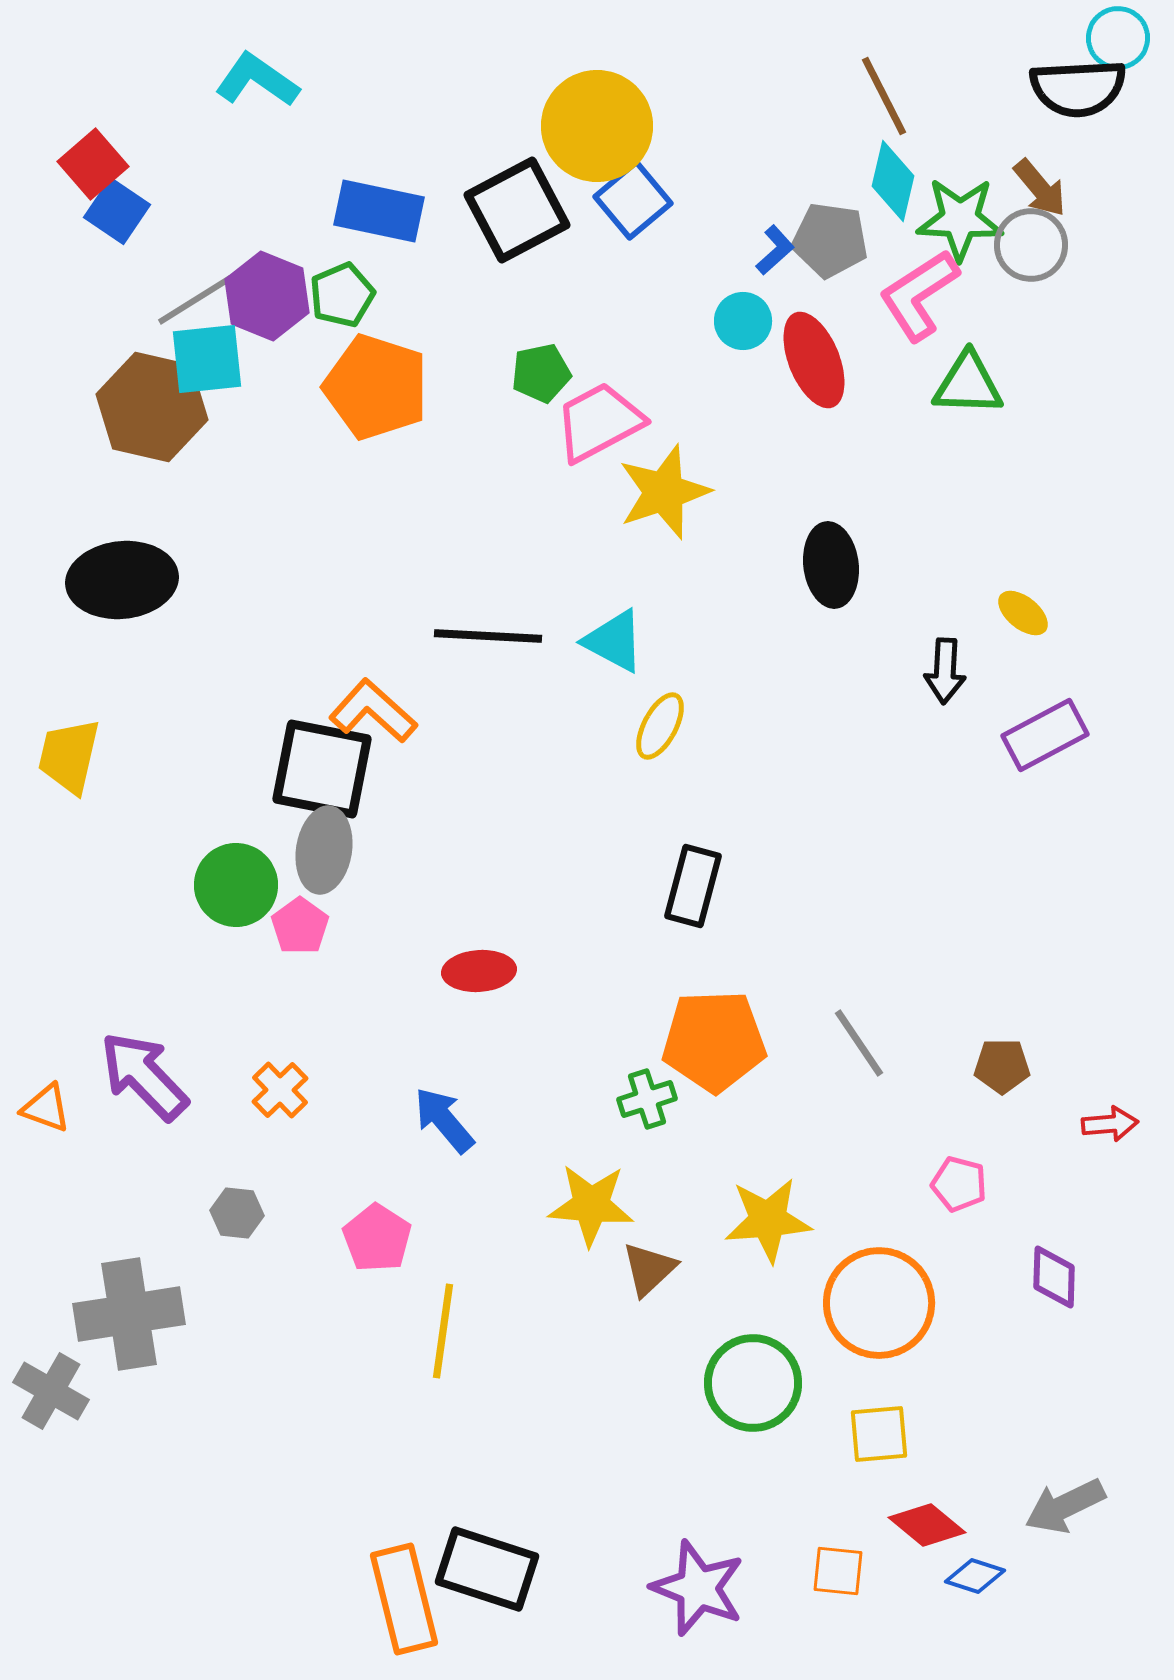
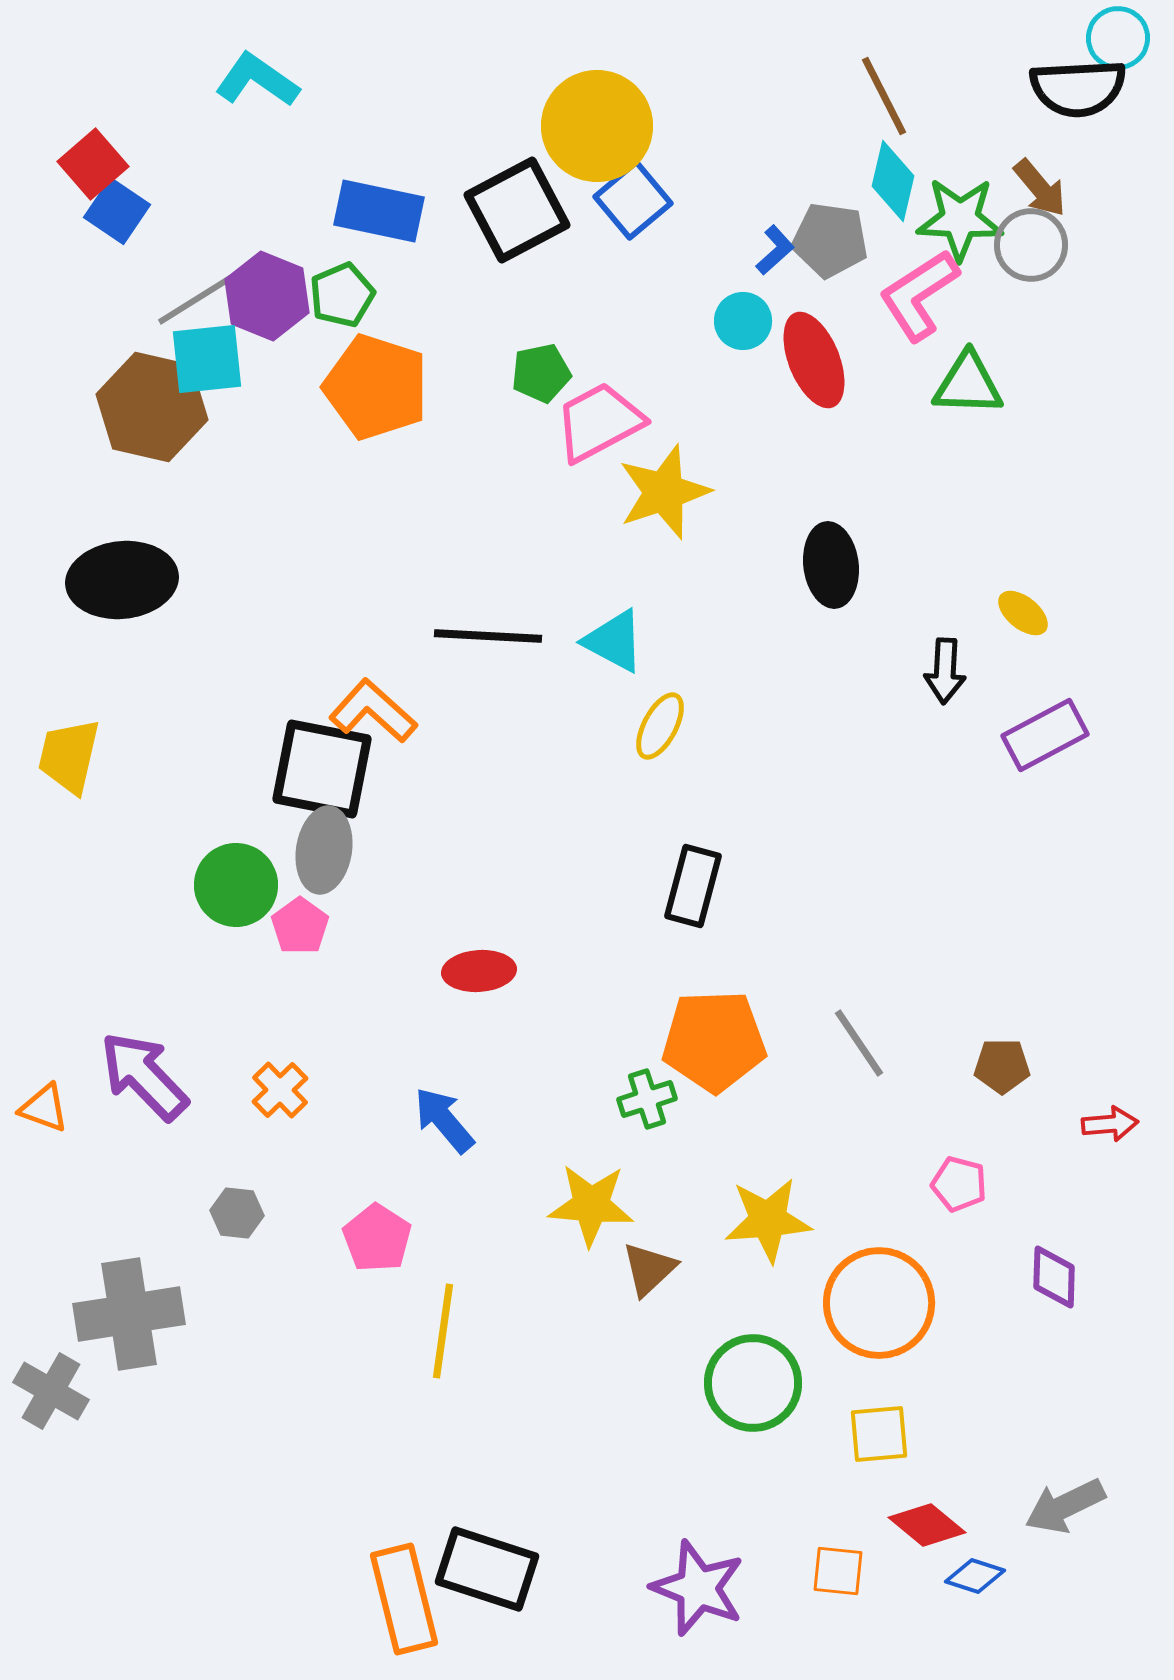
orange triangle at (46, 1108): moved 2 px left
